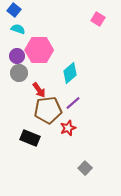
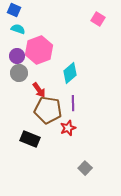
blue square: rotated 16 degrees counterclockwise
pink hexagon: rotated 20 degrees counterclockwise
purple line: rotated 49 degrees counterclockwise
brown pentagon: rotated 16 degrees clockwise
black rectangle: moved 1 px down
